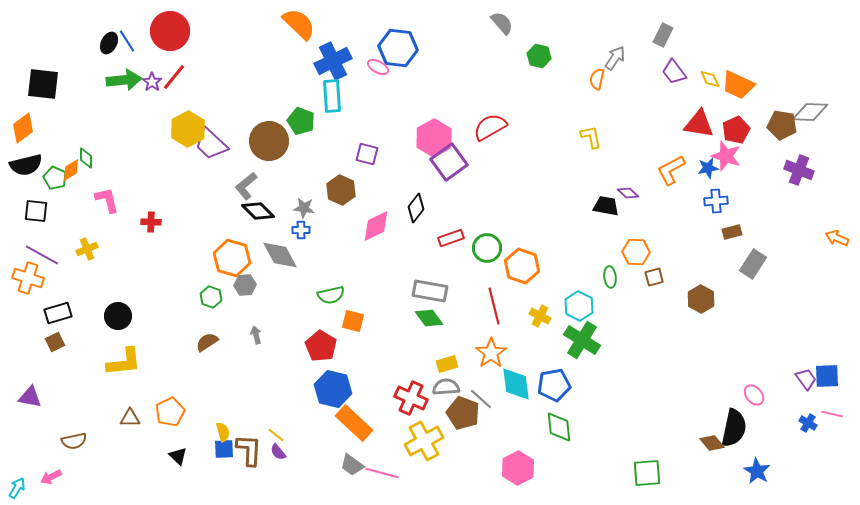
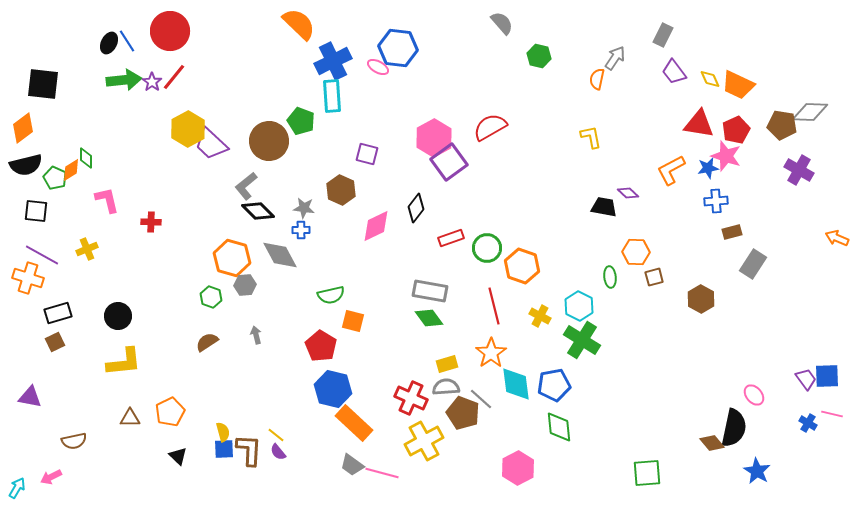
purple cross at (799, 170): rotated 8 degrees clockwise
black trapezoid at (606, 206): moved 2 px left, 1 px down
